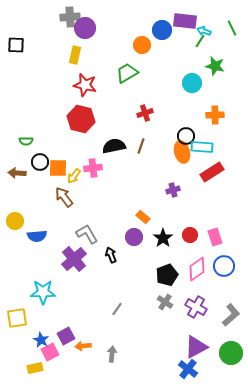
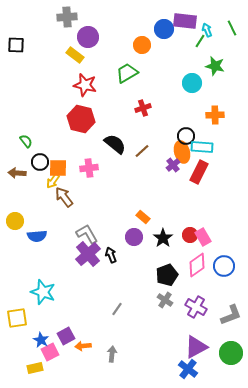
gray cross at (70, 17): moved 3 px left
purple circle at (85, 28): moved 3 px right, 9 px down
blue circle at (162, 30): moved 2 px right, 1 px up
cyan arrow at (204, 31): moved 3 px right, 1 px up; rotated 48 degrees clockwise
yellow rectangle at (75, 55): rotated 66 degrees counterclockwise
red cross at (145, 113): moved 2 px left, 5 px up
green semicircle at (26, 141): rotated 128 degrees counterclockwise
black semicircle at (114, 146): moved 1 px right, 2 px up; rotated 50 degrees clockwise
brown line at (141, 146): moved 1 px right, 5 px down; rotated 28 degrees clockwise
pink cross at (93, 168): moved 4 px left
red rectangle at (212, 172): moved 13 px left; rotated 30 degrees counterclockwise
yellow arrow at (74, 176): moved 21 px left, 5 px down
purple cross at (173, 190): moved 25 px up; rotated 24 degrees counterclockwise
pink rectangle at (215, 237): moved 12 px left; rotated 12 degrees counterclockwise
purple cross at (74, 259): moved 14 px right, 5 px up
pink diamond at (197, 269): moved 4 px up
cyan star at (43, 292): rotated 20 degrees clockwise
gray cross at (165, 302): moved 2 px up
gray L-shape at (231, 315): rotated 20 degrees clockwise
